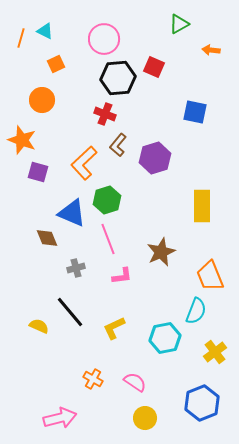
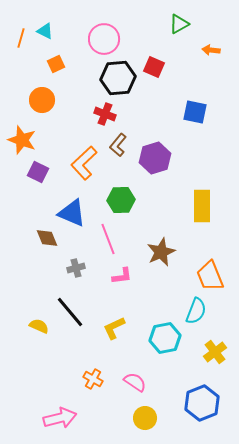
purple square: rotated 10 degrees clockwise
green hexagon: moved 14 px right; rotated 16 degrees clockwise
